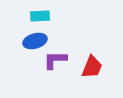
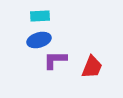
blue ellipse: moved 4 px right, 1 px up
